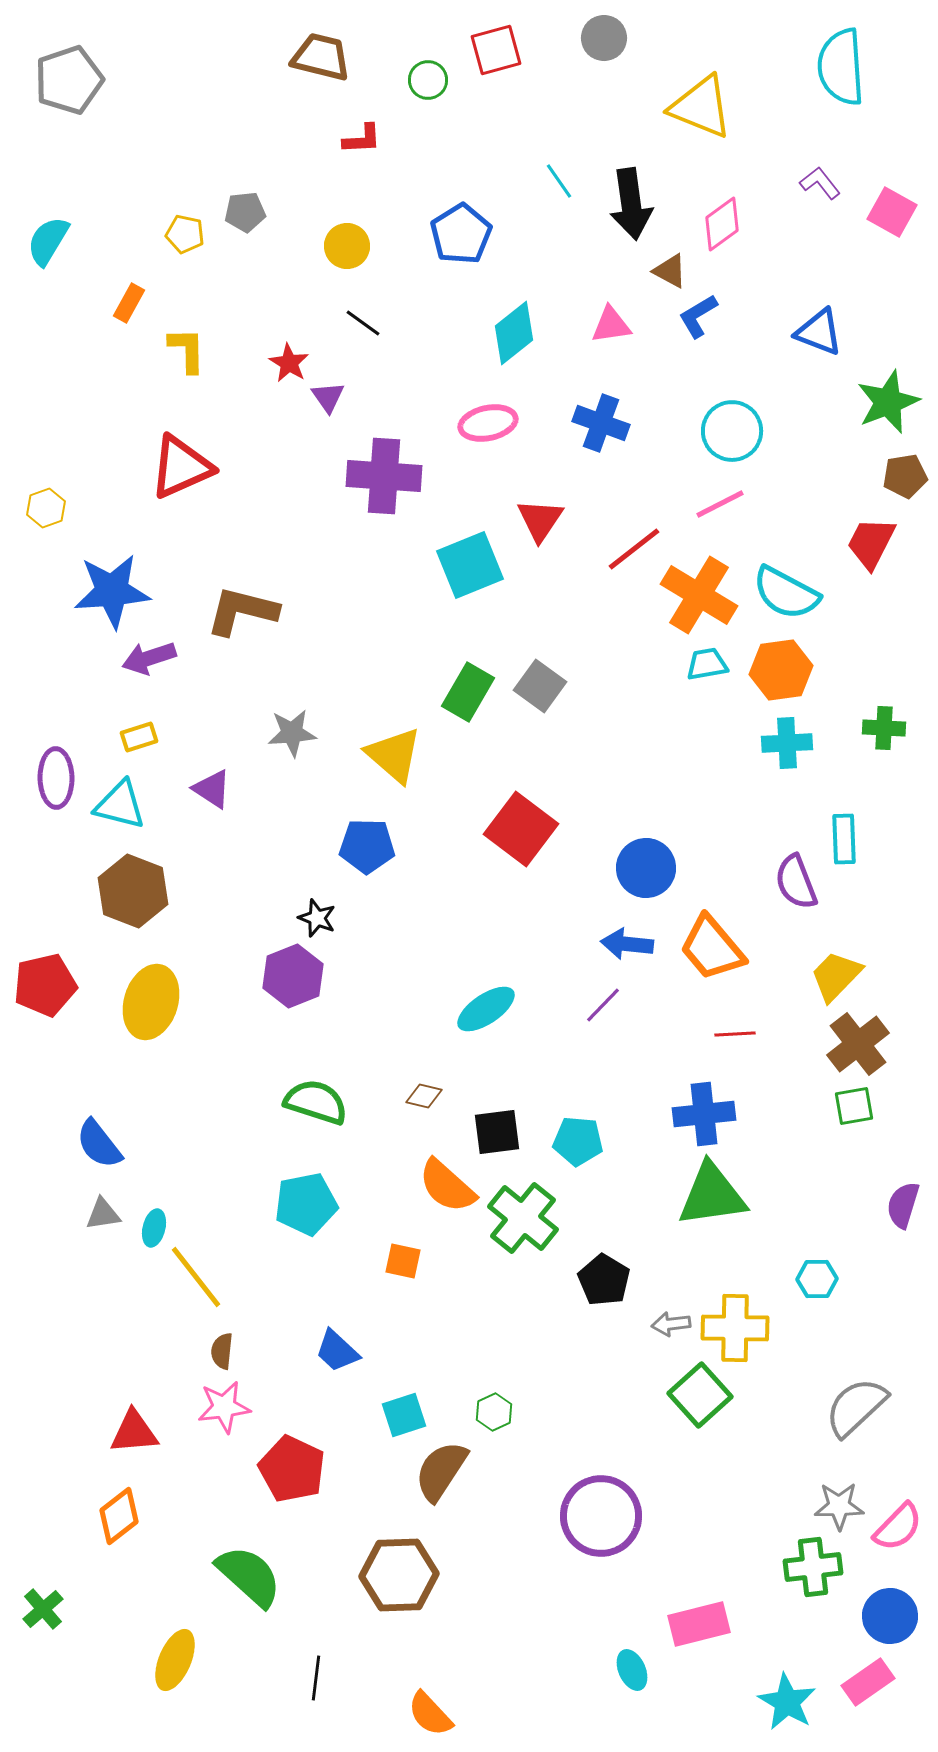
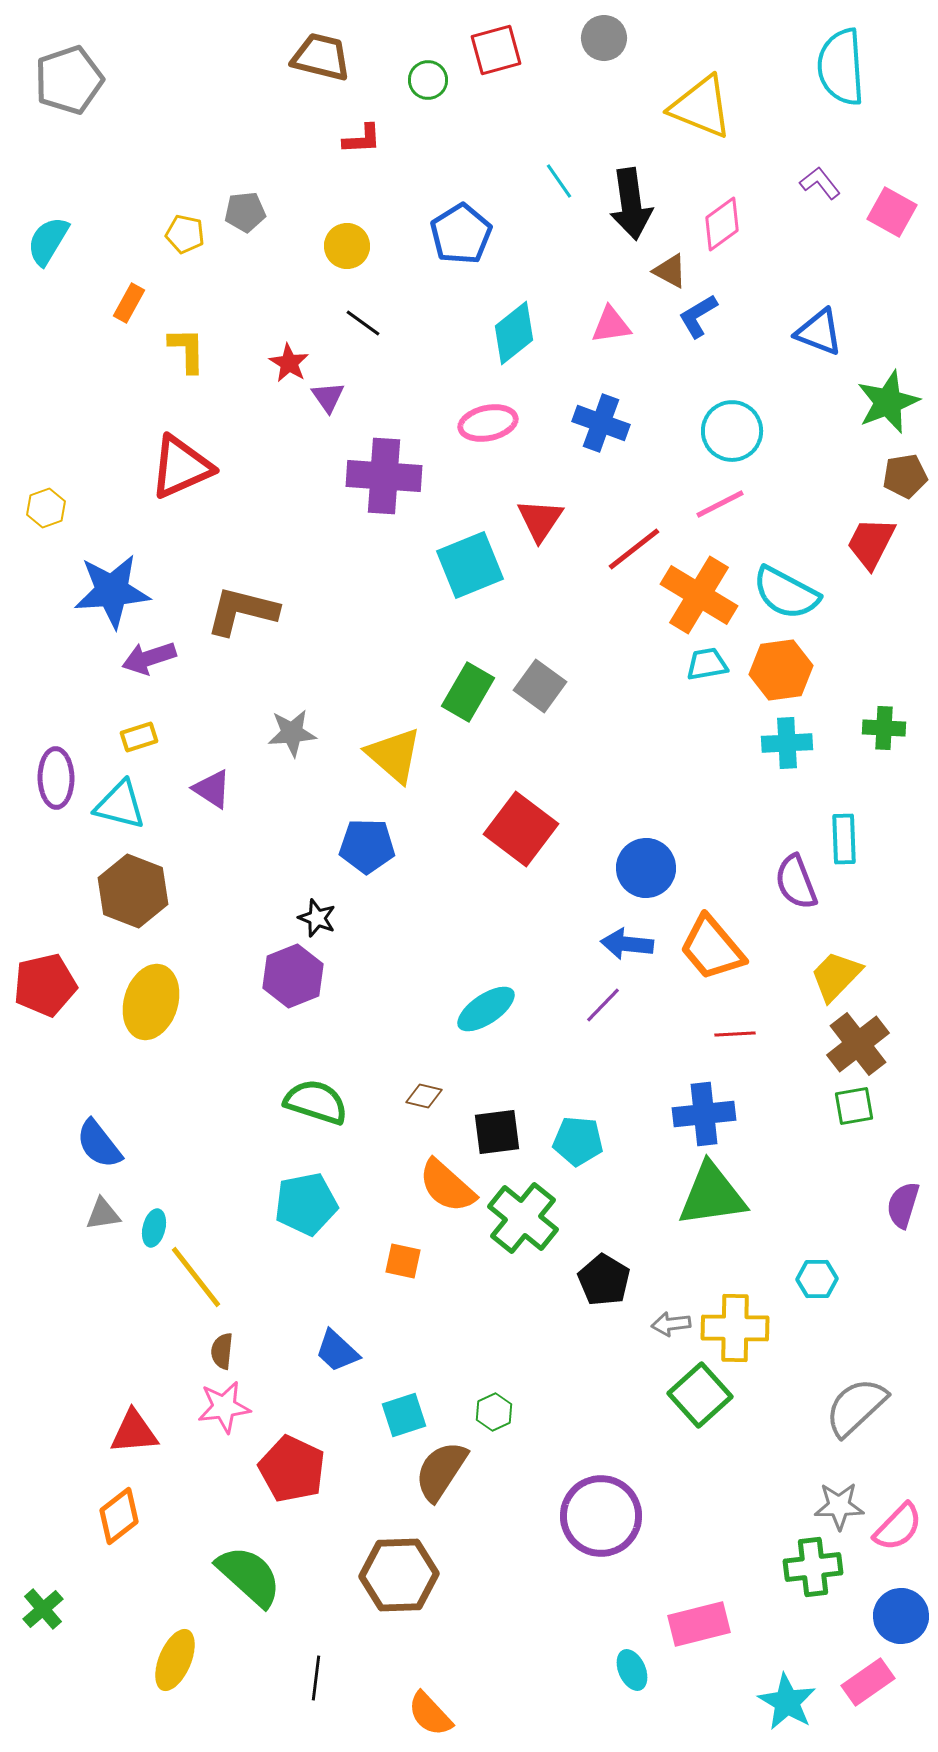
blue circle at (890, 1616): moved 11 px right
